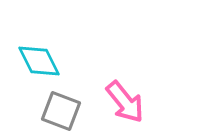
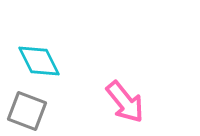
gray square: moved 34 px left
